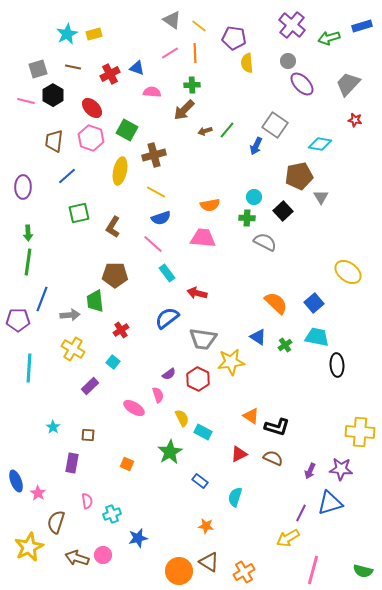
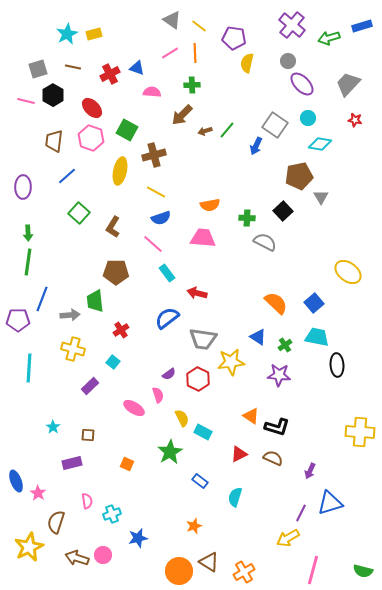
yellow semicircle at (247, 63): rotated 18 degrees clockwise
brown arrow at (184, 110): moved 2 px left, 5 px down
cyan circle at (254, 197): moved 54 px right, 79 px up
green square at (79, 213): rotated 35 degrees counterclockwise
brown pentagon at (115, 275): moved 1 px right, 3 px up
yellow cross at (73, 349): rotated 15 degrees counterclockwise
purple rectangle at (72, 463): rotated 66 degrees clockwise
purple star at (341, 469): moved 62 px left, 94 px up
orange star at (206, 526): moved 12 px left; rotated 28 degrees counterclockwise
